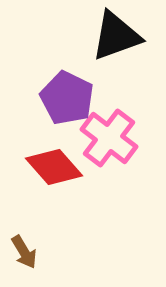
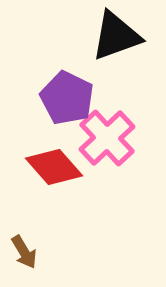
pink cross: moved 2 px left; rotated 10 degrees clockwise
